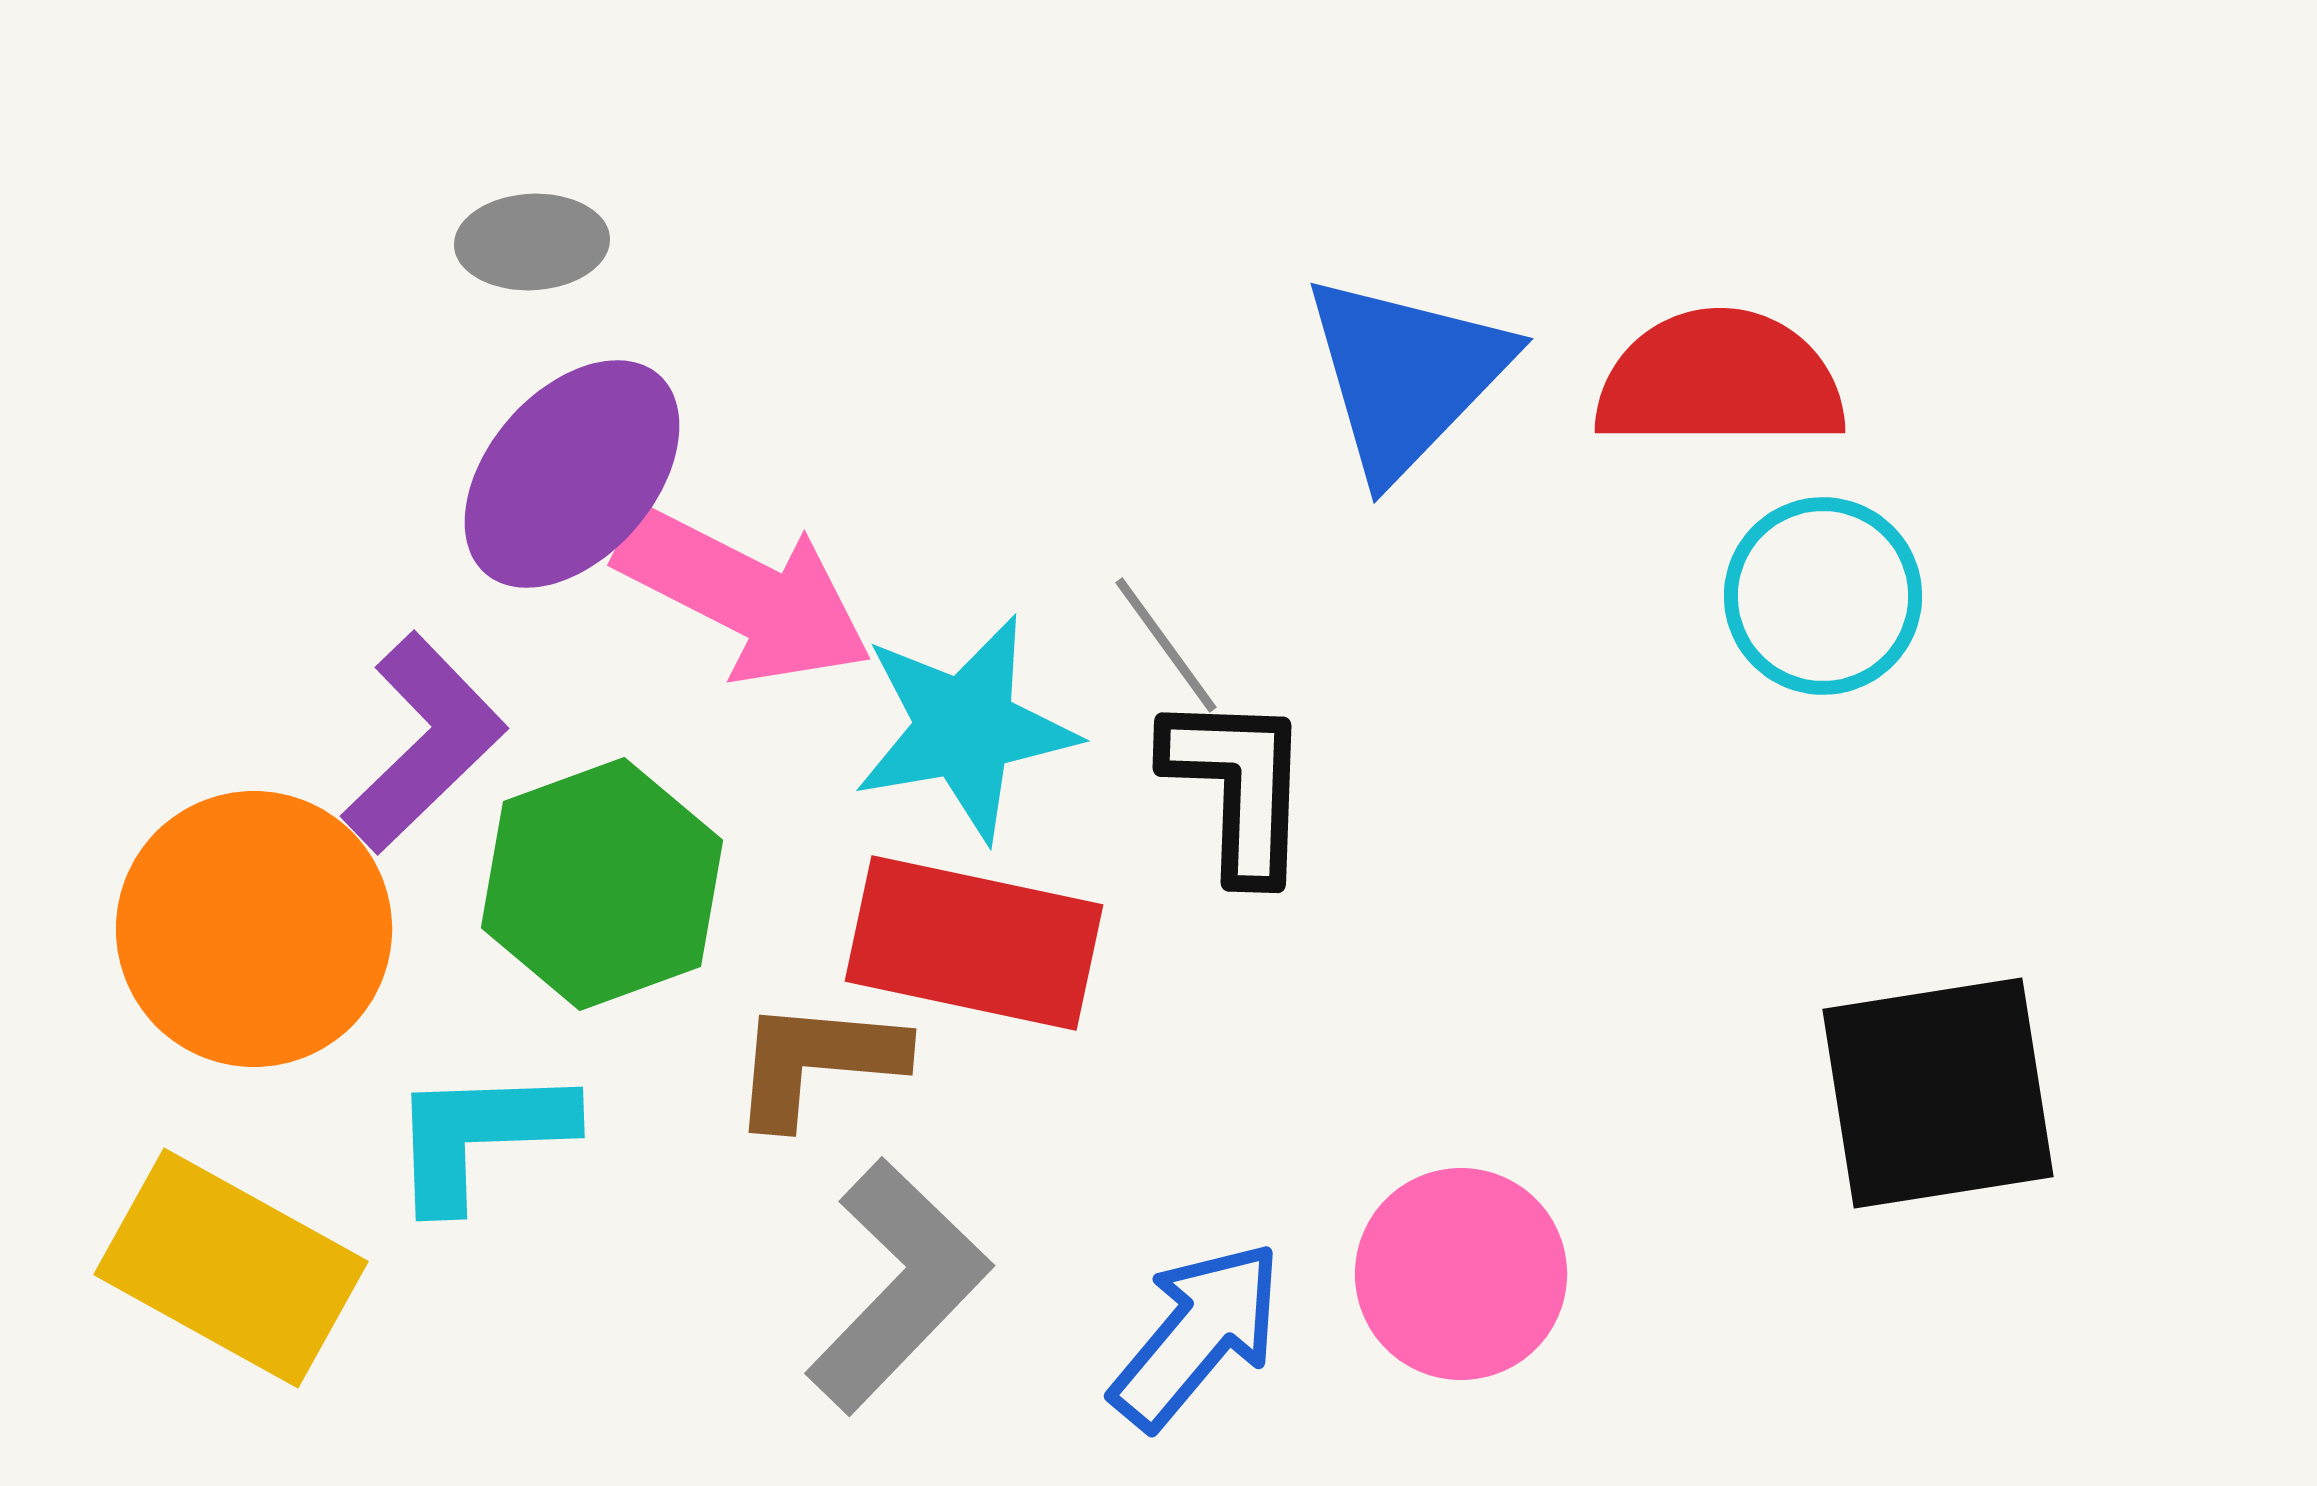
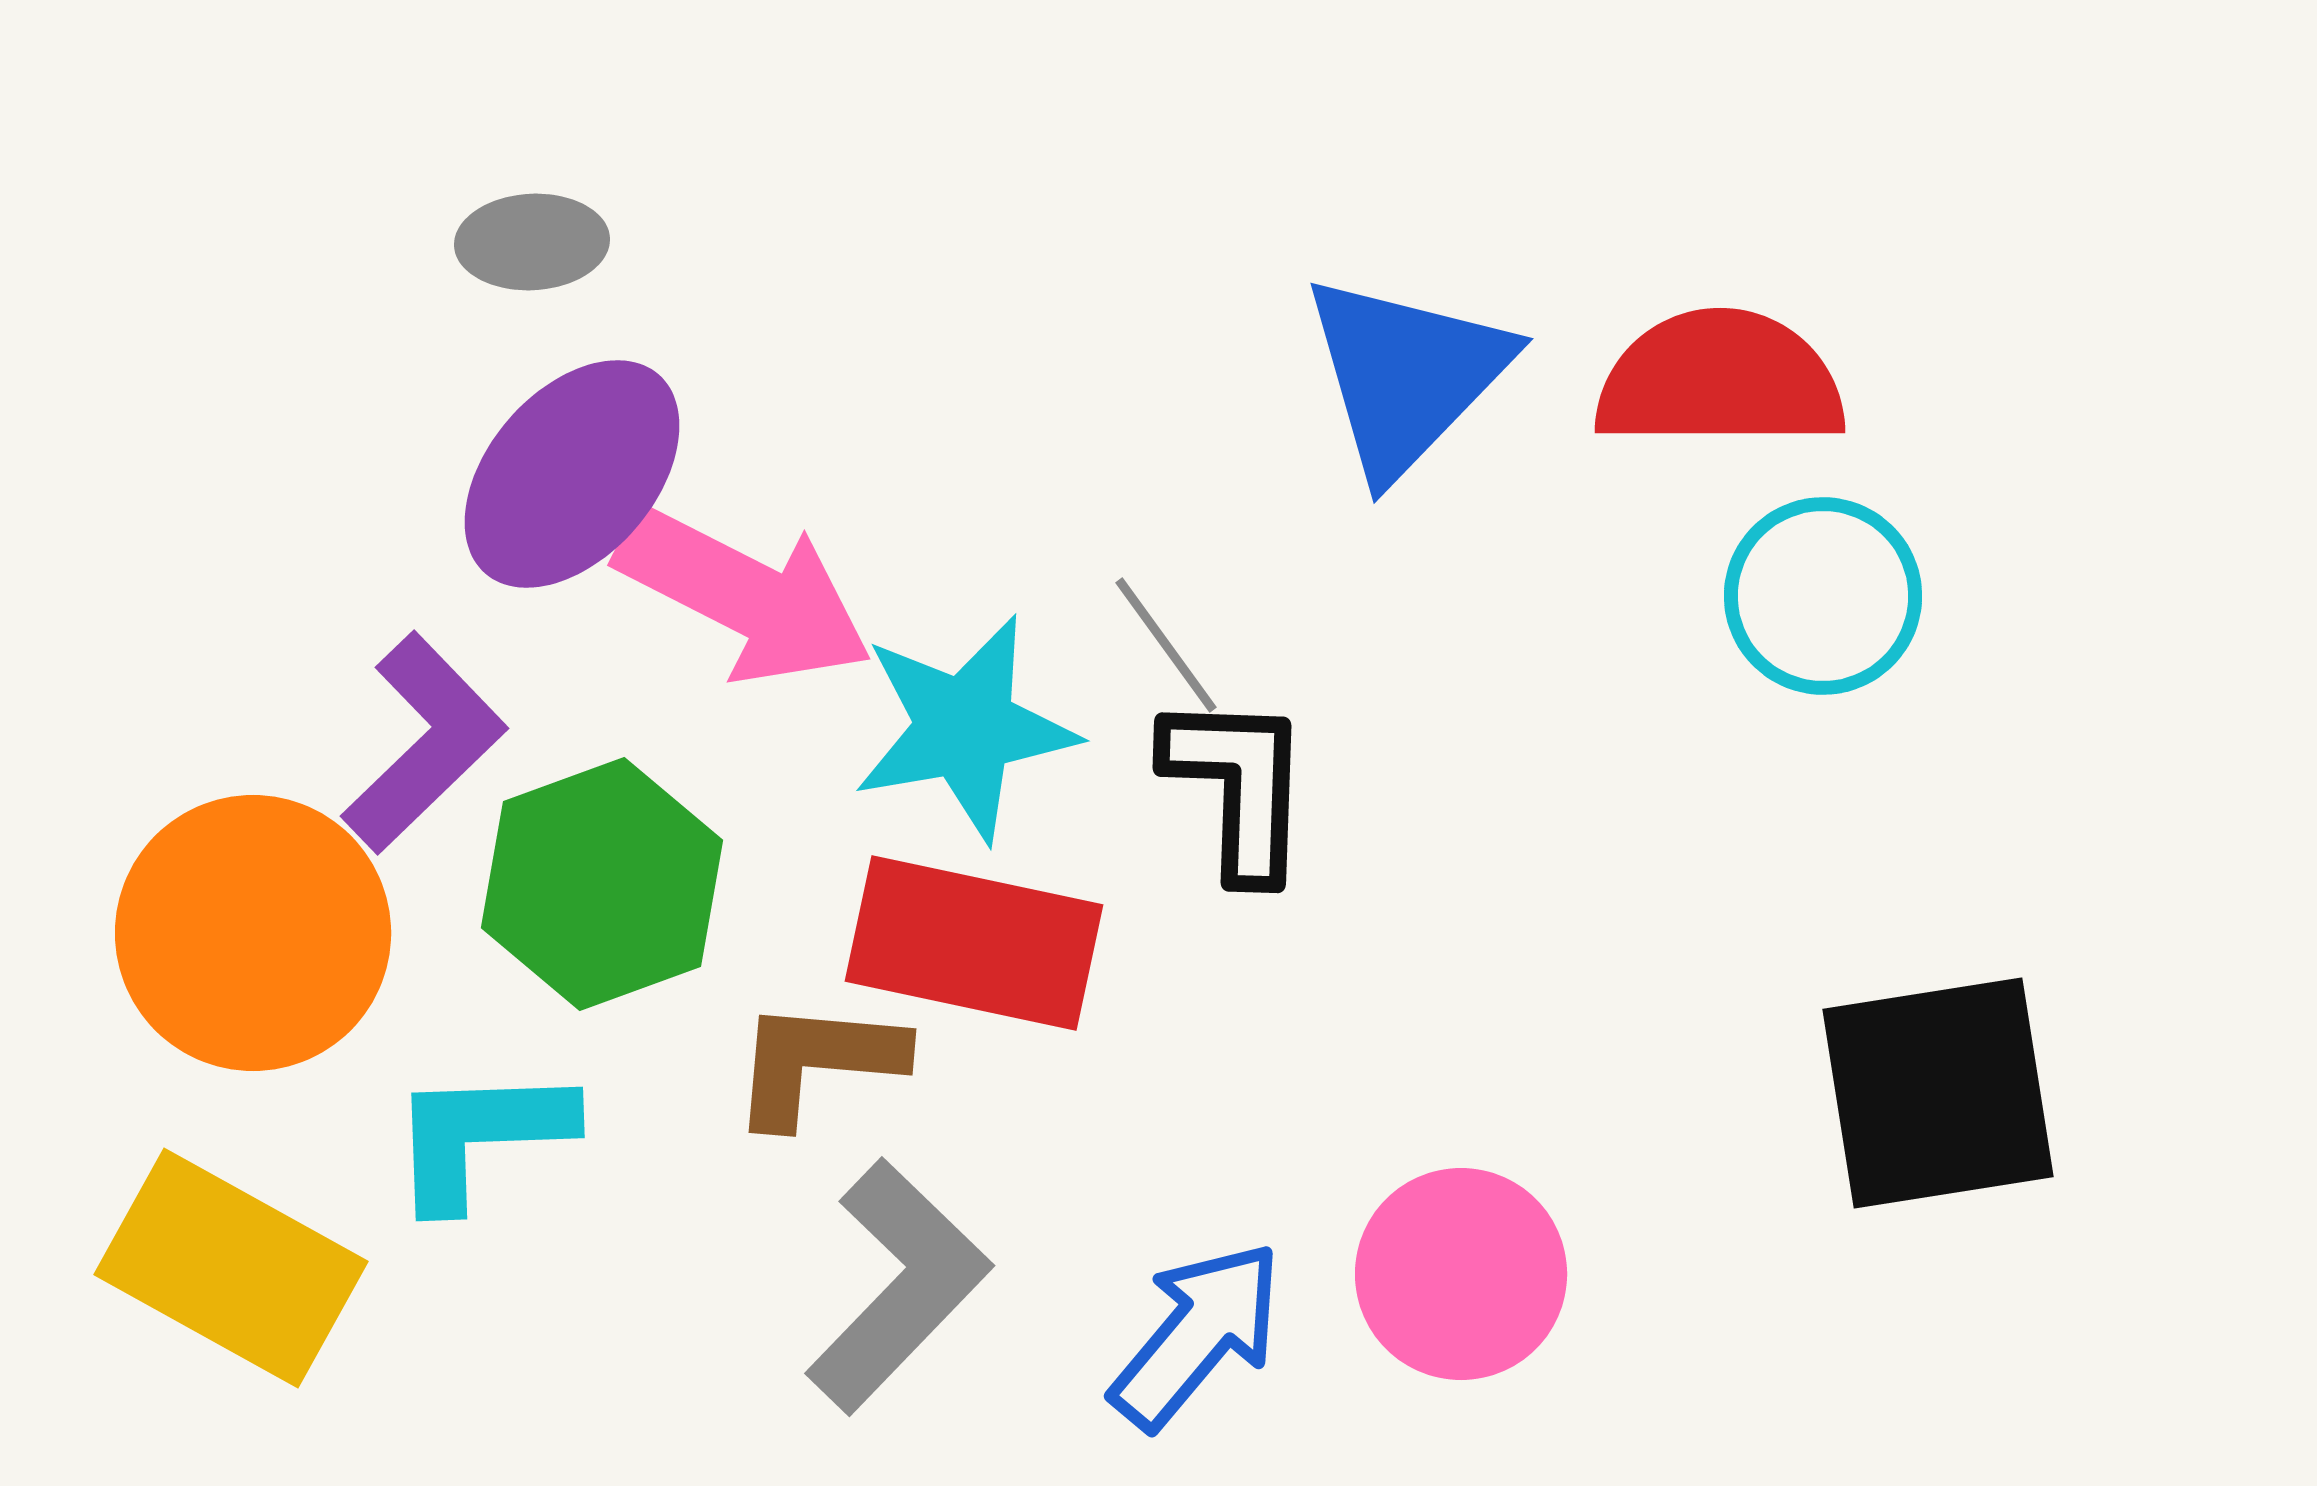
orange circle: moved 1 px left, 4 px down
